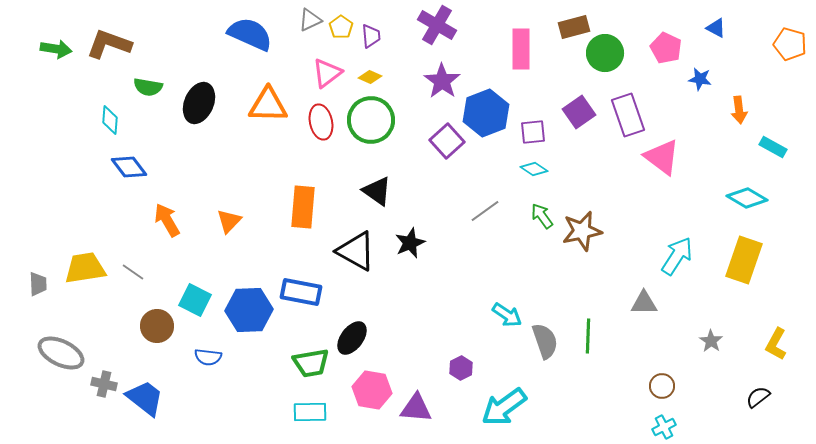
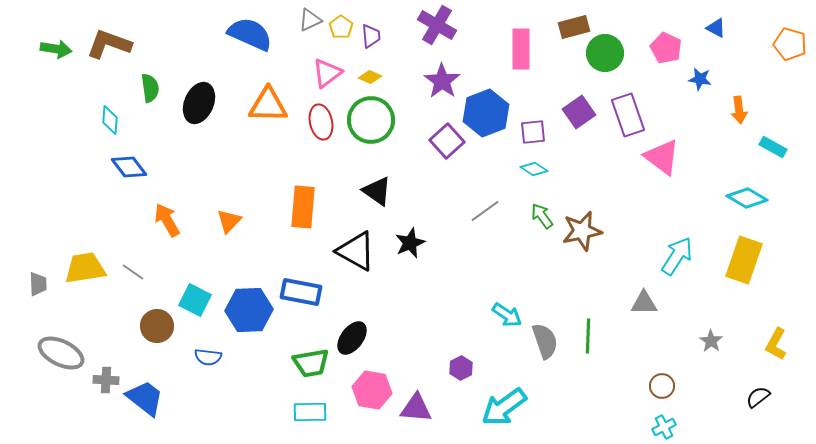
green semicircle at (148, 87): moved 2 px right, 1 px down; rotated 108 degrees counterclockwise
gray cross at (104, 384): moved 2 px right, 4 px up; rotated 10 degrees counterclockwise
